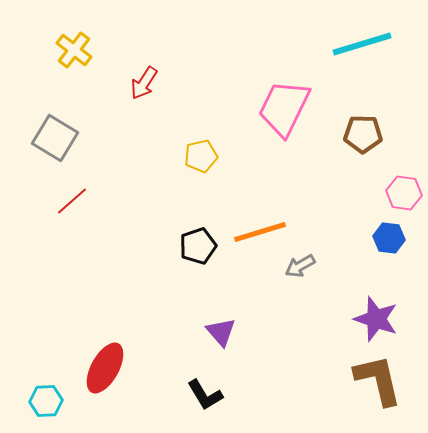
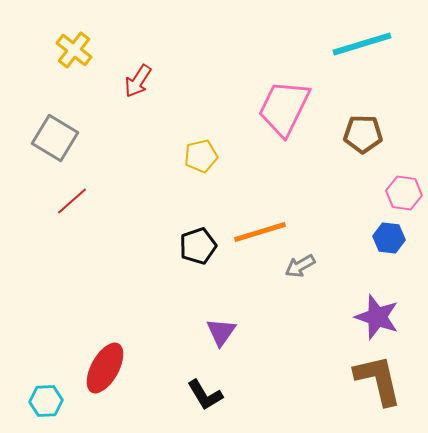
red arrow: moved 6 px left, 2 px up
purple star: moved 1 px right, 2 px up
purple triangle: rotated 16 degrees clockwise
